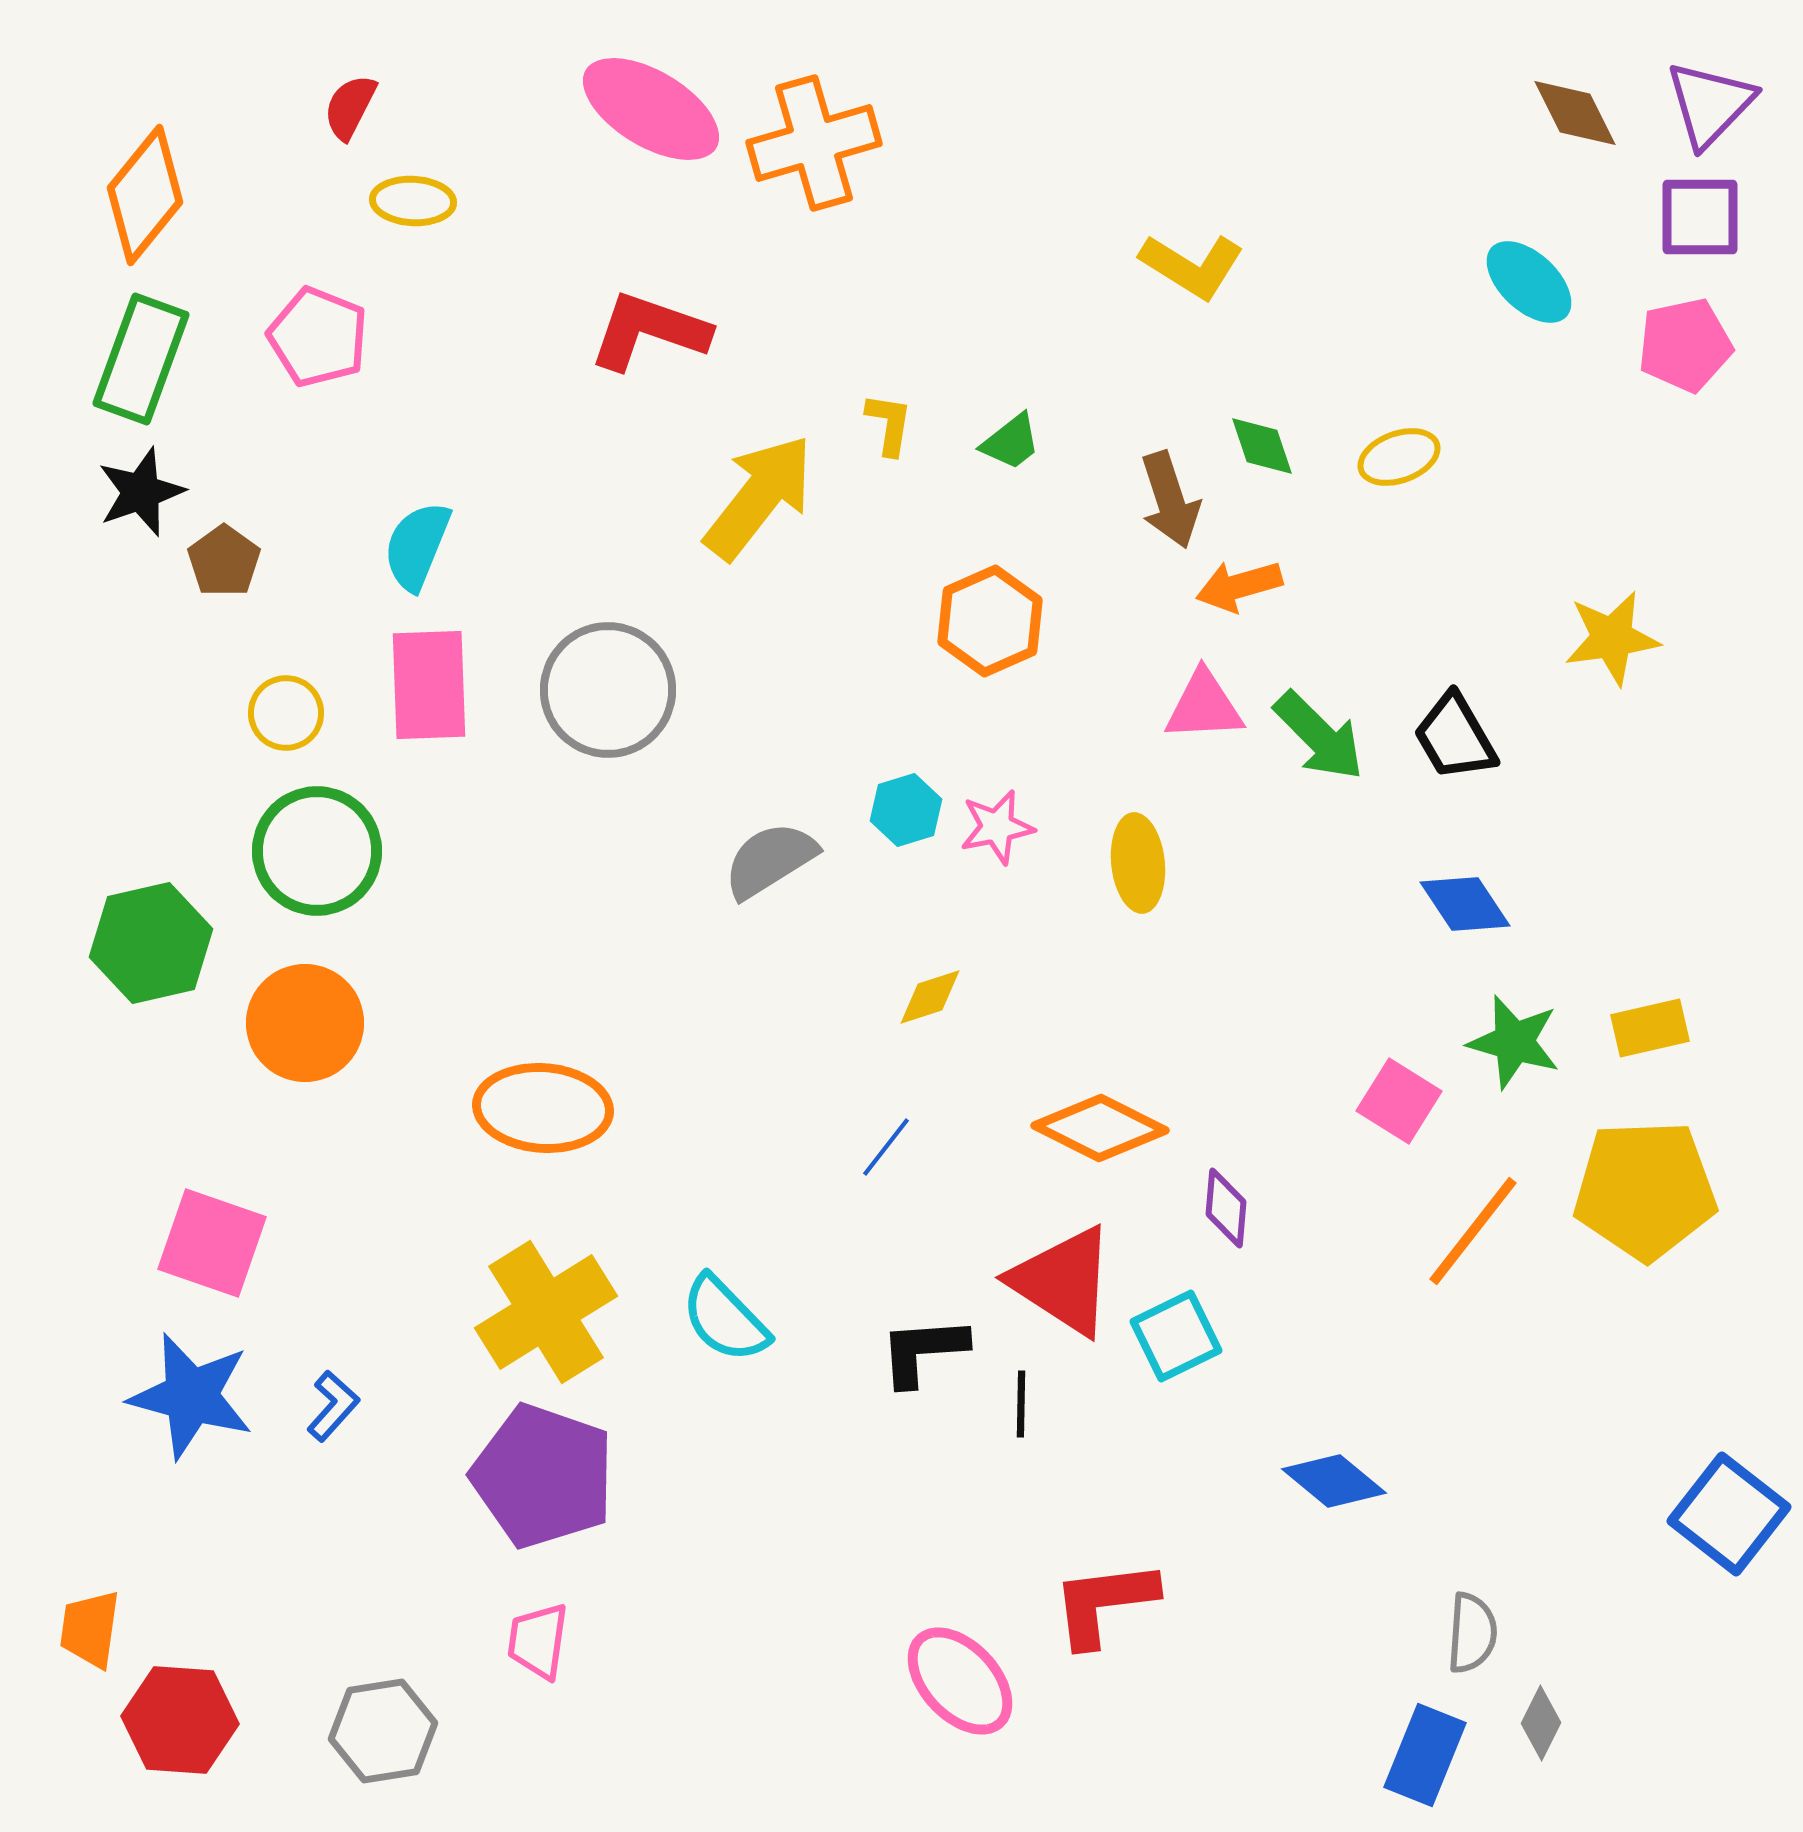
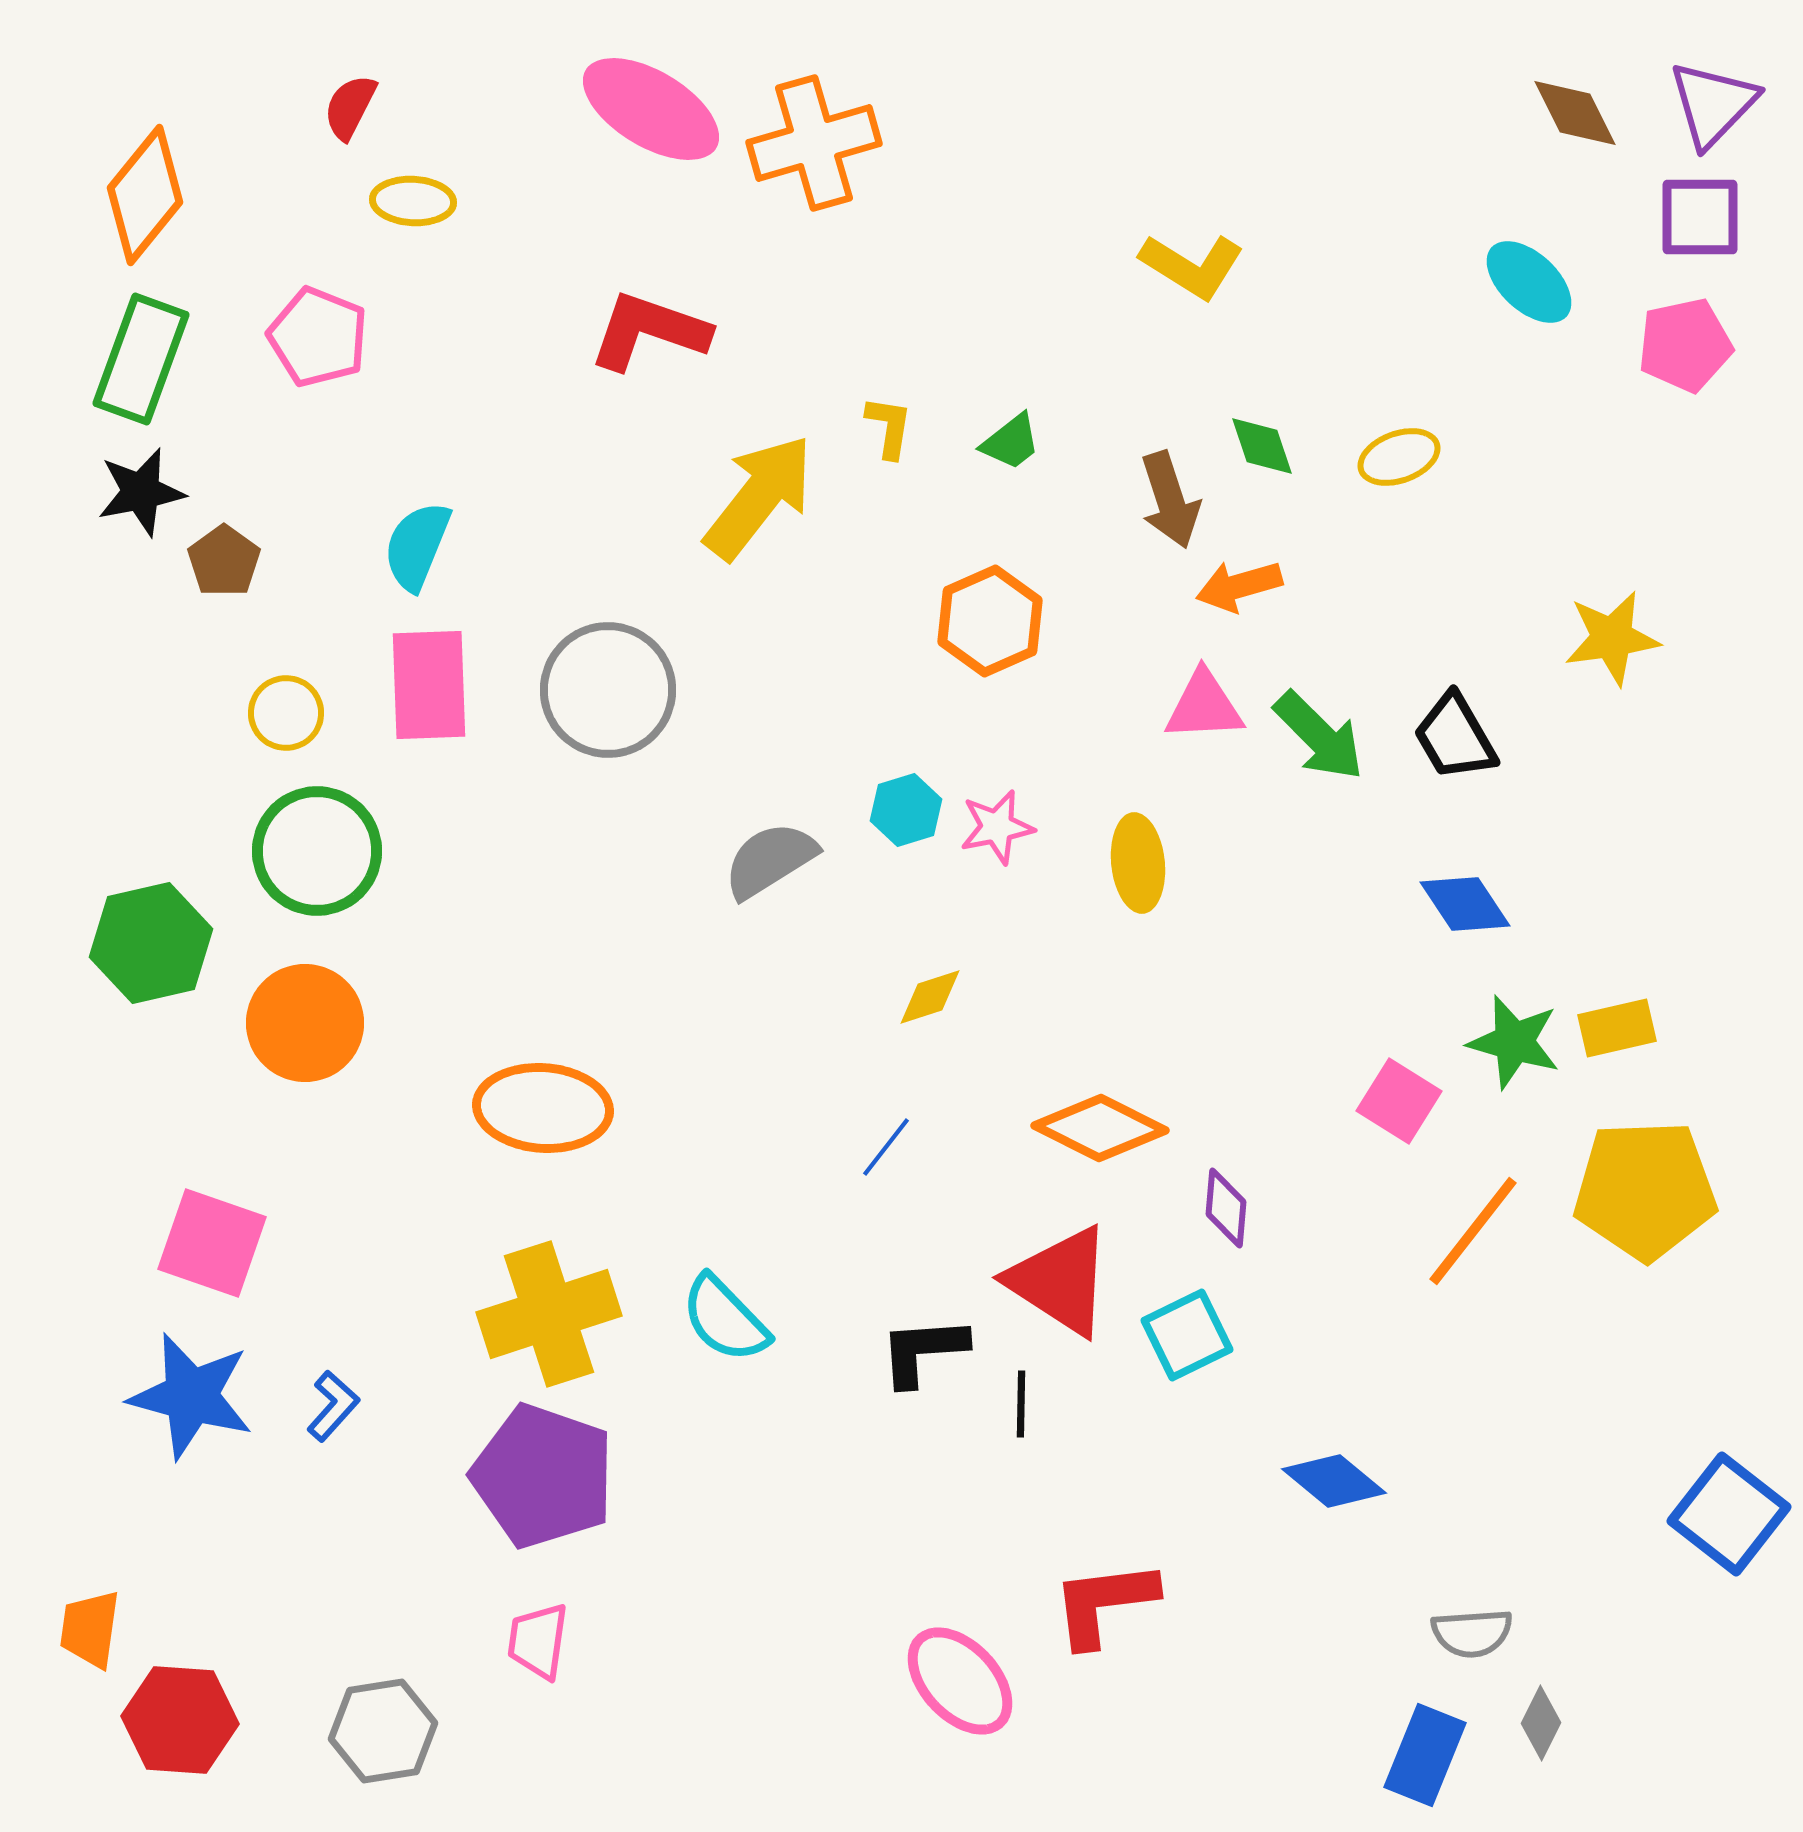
purple triangle at (1710, 104): moved 3 px right
yellow L-shape at (889, 424): moved 3 px down
black star at (141, 492): rotated 8 degrees clockwise
yellow rectangle at (1650, 1028): moved 33 px left
red triangle at (1063, 1281): moved 3 px left
yellow cross at (546, 1312): moved 3 px right, 2 px down; rotated 14 degrees clockwise
cyan square at (1176, 1336): moved 11 px right, 1 px up
gray semicircle at (1472, 1633): rotated 82 degrees clockwise
